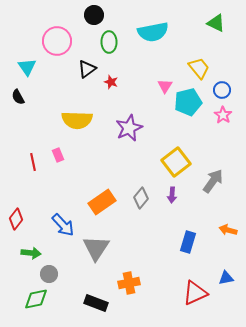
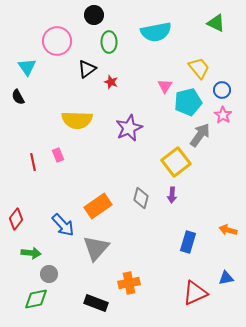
cyan semicircle: moved 3 px right
gray arrow: moved 13 px left, 46 px up
gray diamond: rotated 25 degrees counterclockwise
orange rectangle: moved 4 px left, 4 px down
gray triangle: rotated 8 degrees clockwise
